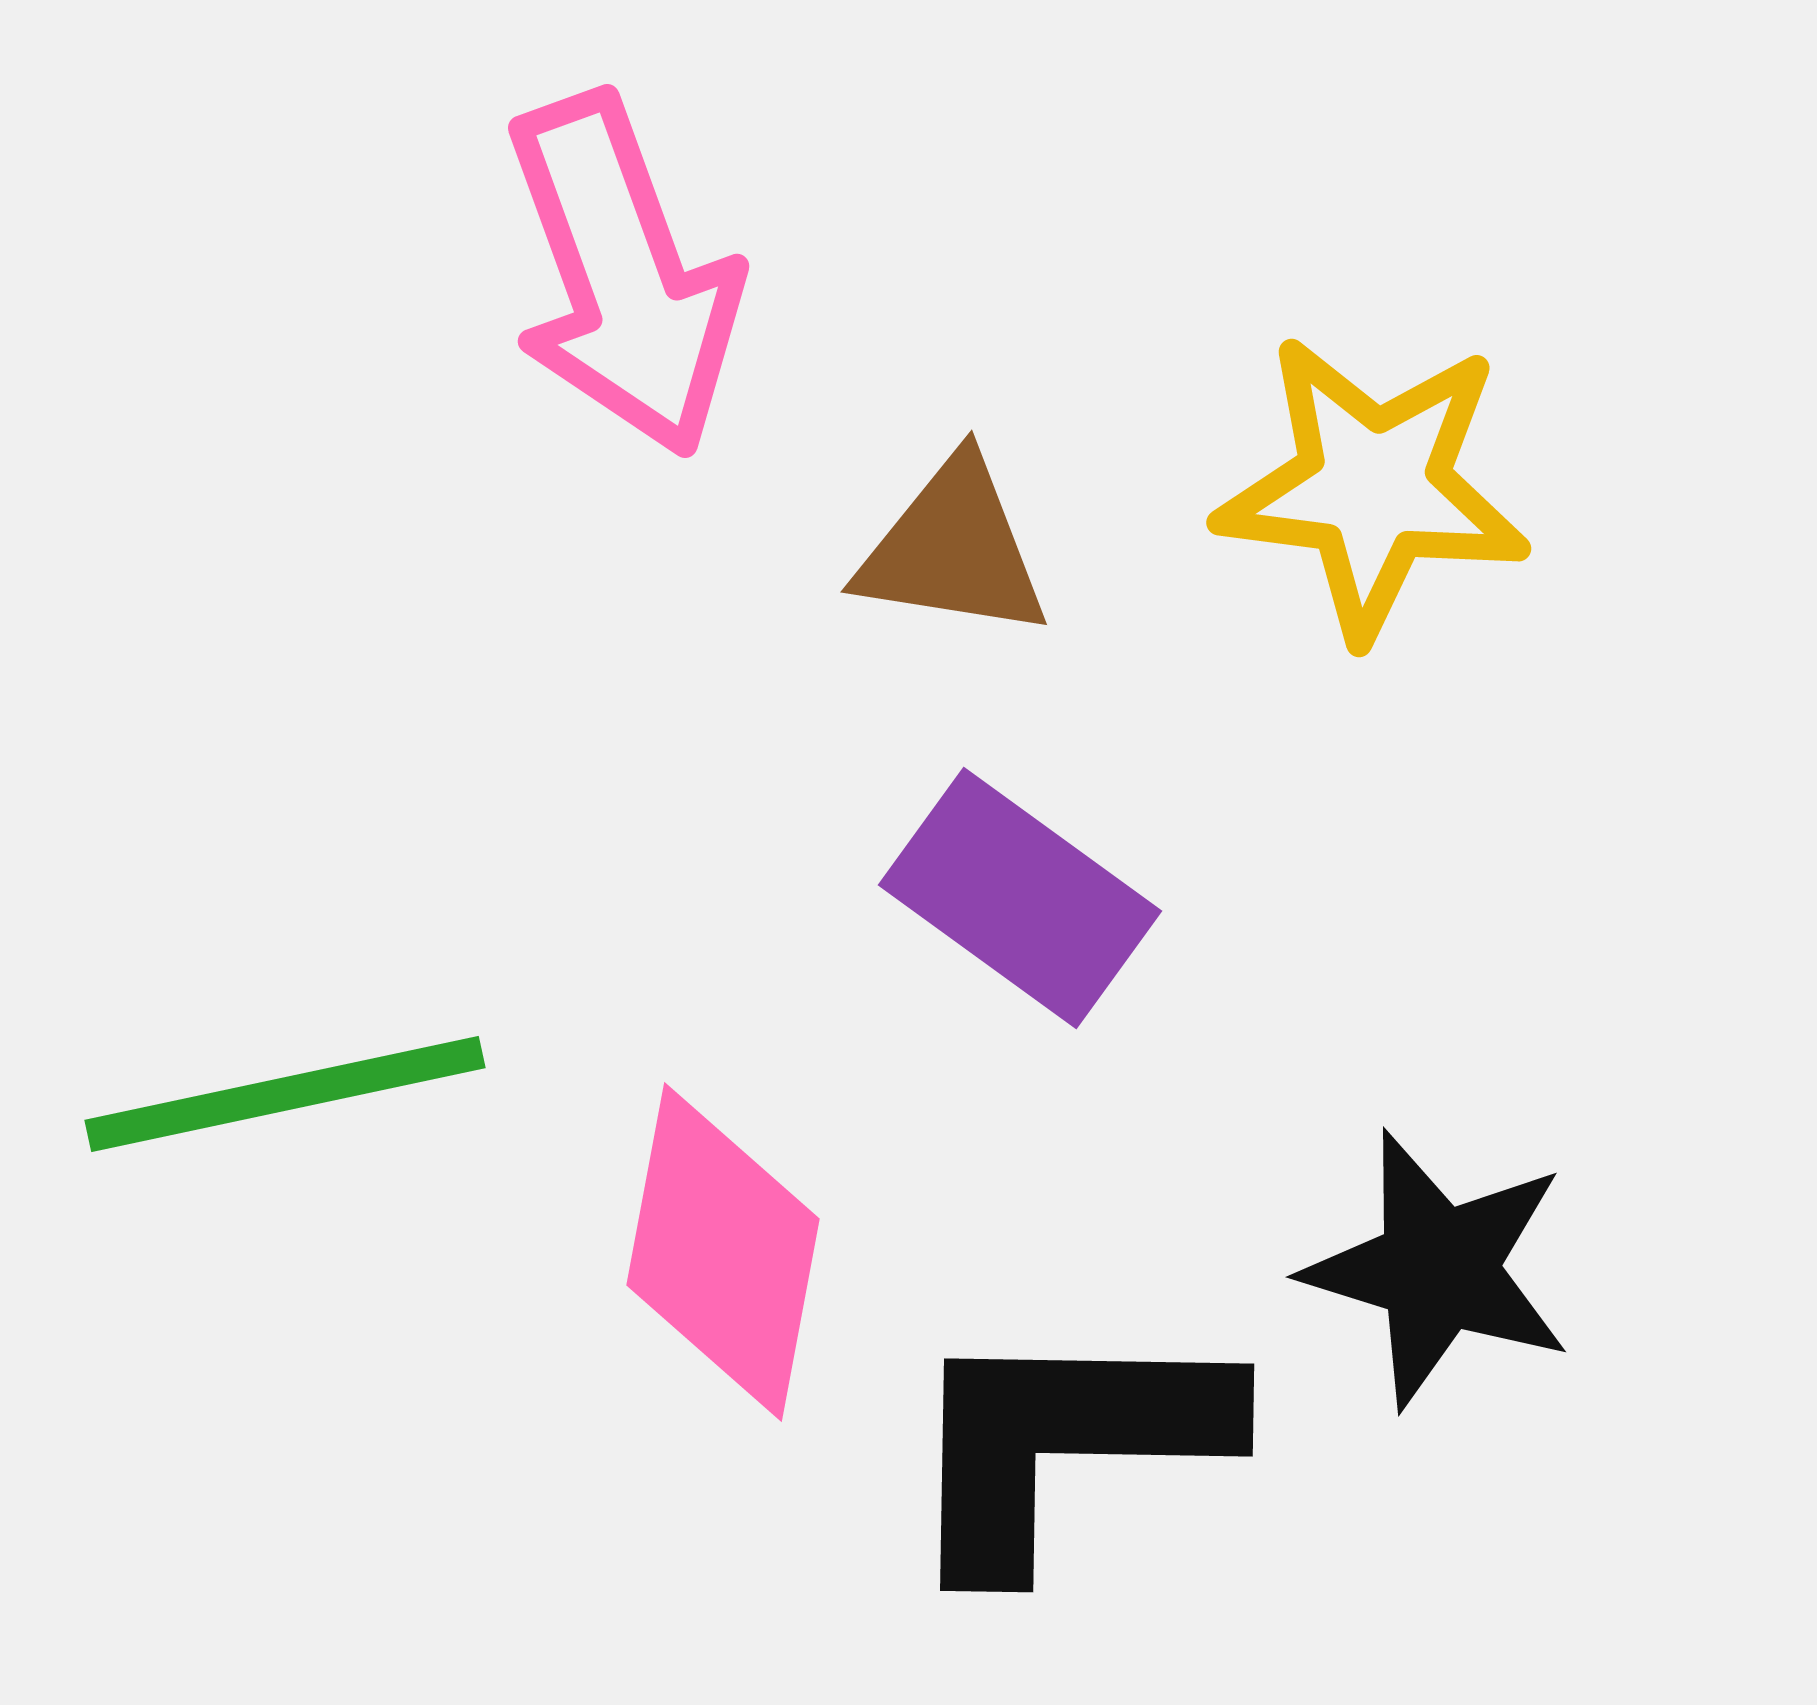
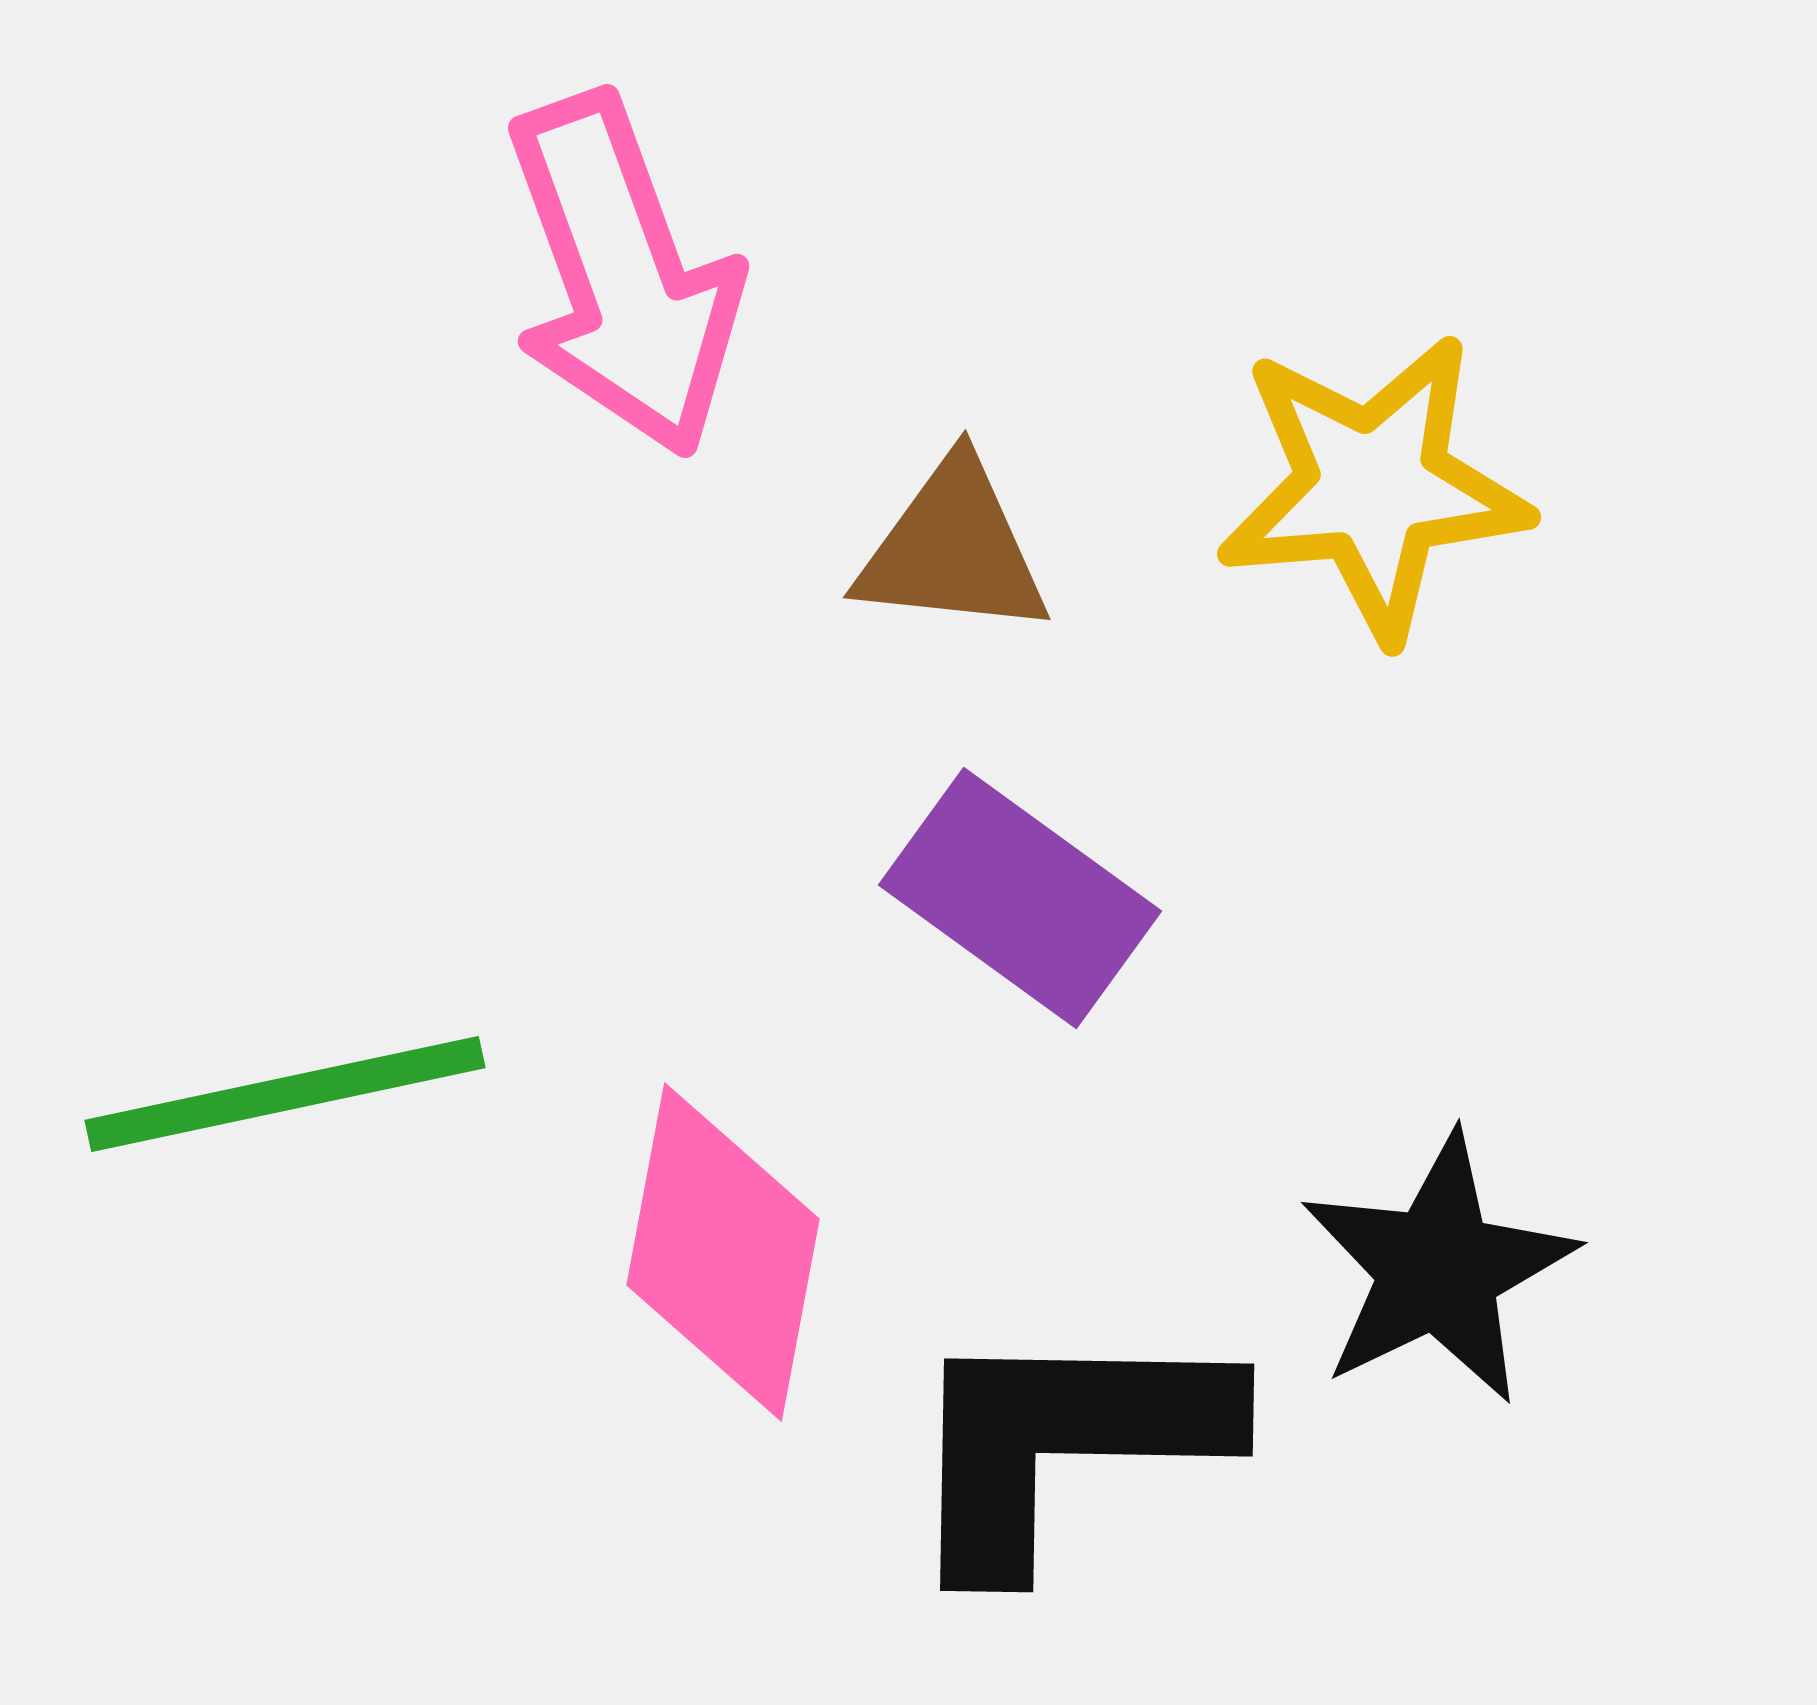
yellow star: rotated 12 degrees counterclockwise
brown triangle: rotated 3 degrees counterclockwise
black star: rotated 29 degrees clockwise
